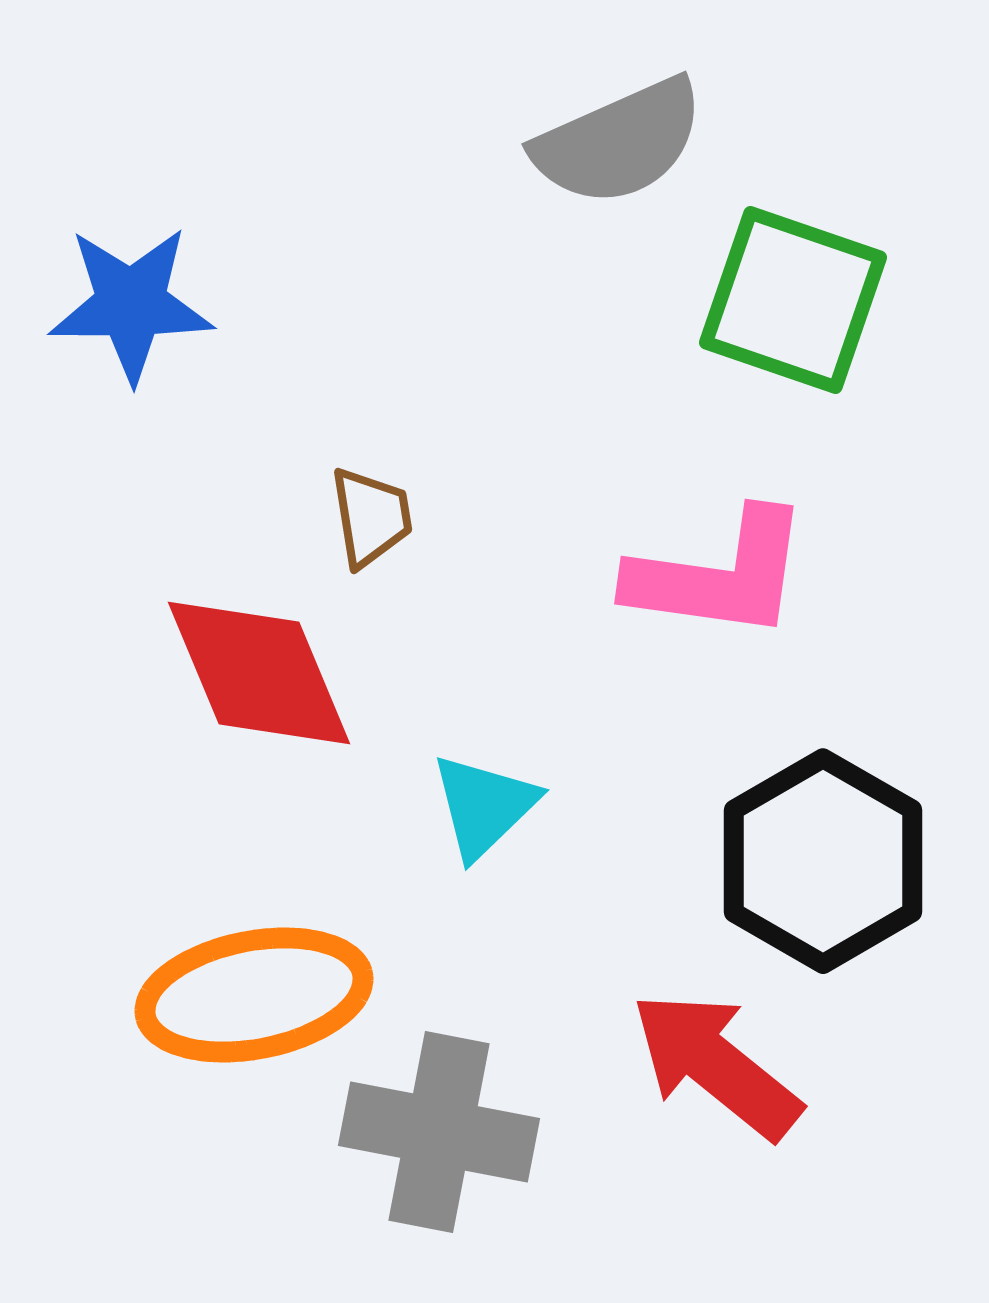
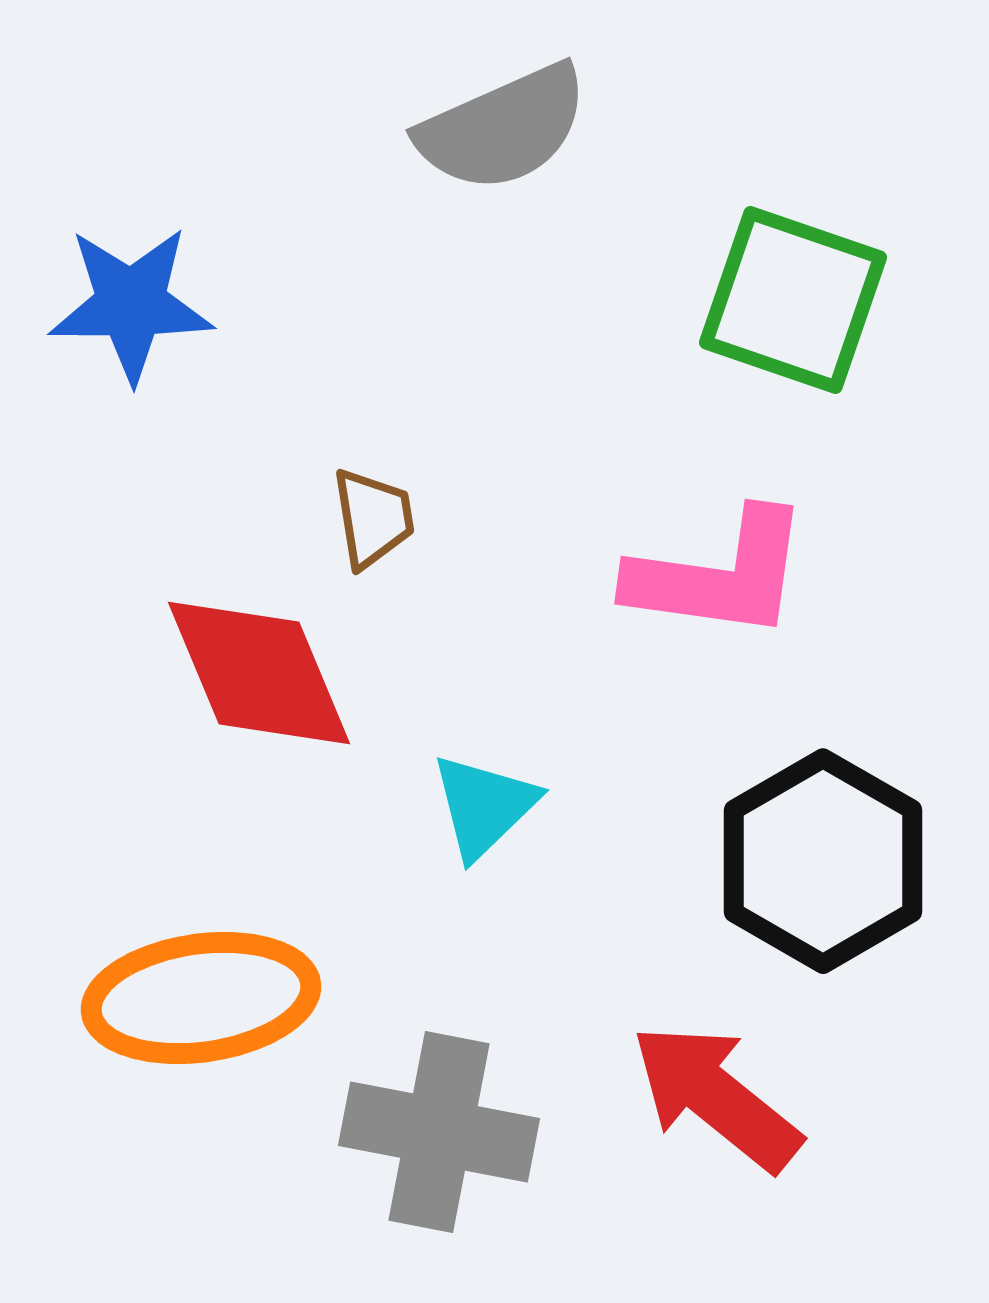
gray semicircle: moved 116 px left, 14 px up
brown trapezoid: moved 2 px right, 1 px down
orange ellipse: moved 53 px left, 3 px down; rotated 3 degrees clockwise
red arrow: moved 32 px down
